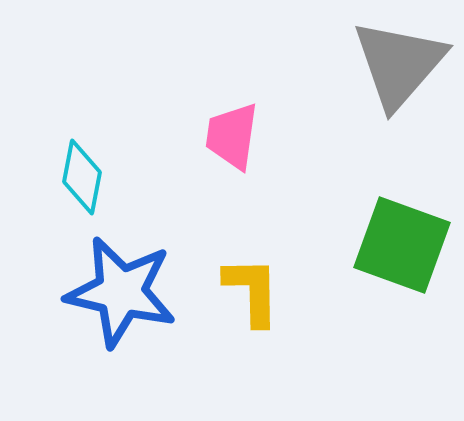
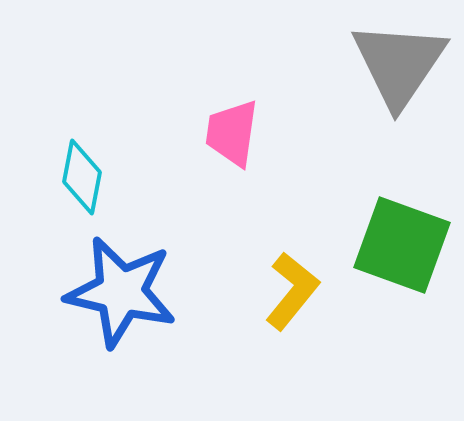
gray triangle: rotated 7 degrees counterclockwise
pink trapezoid: moved 3 px up
yellow L-shape: moved 40 px right; rotated 40 degrees clockwise
